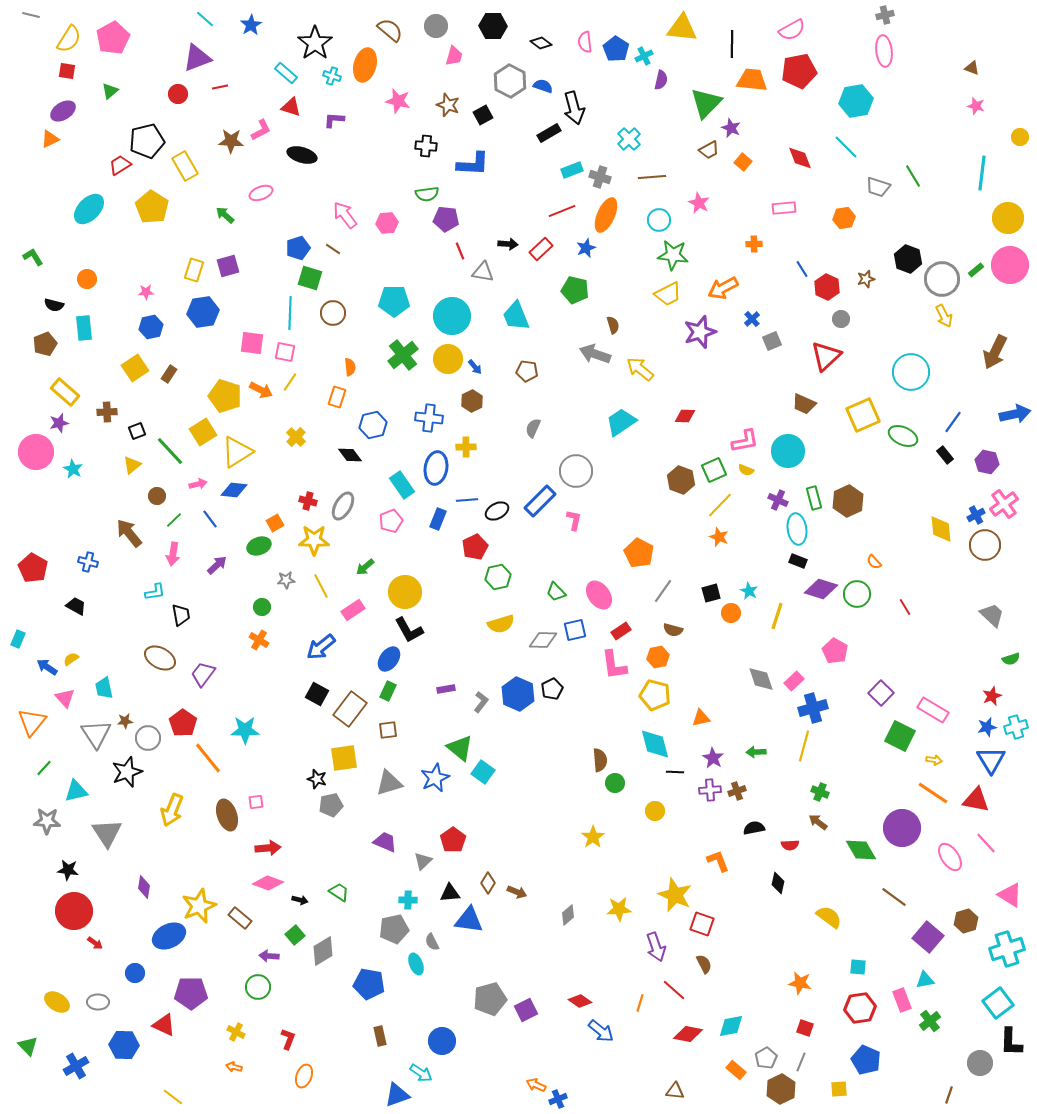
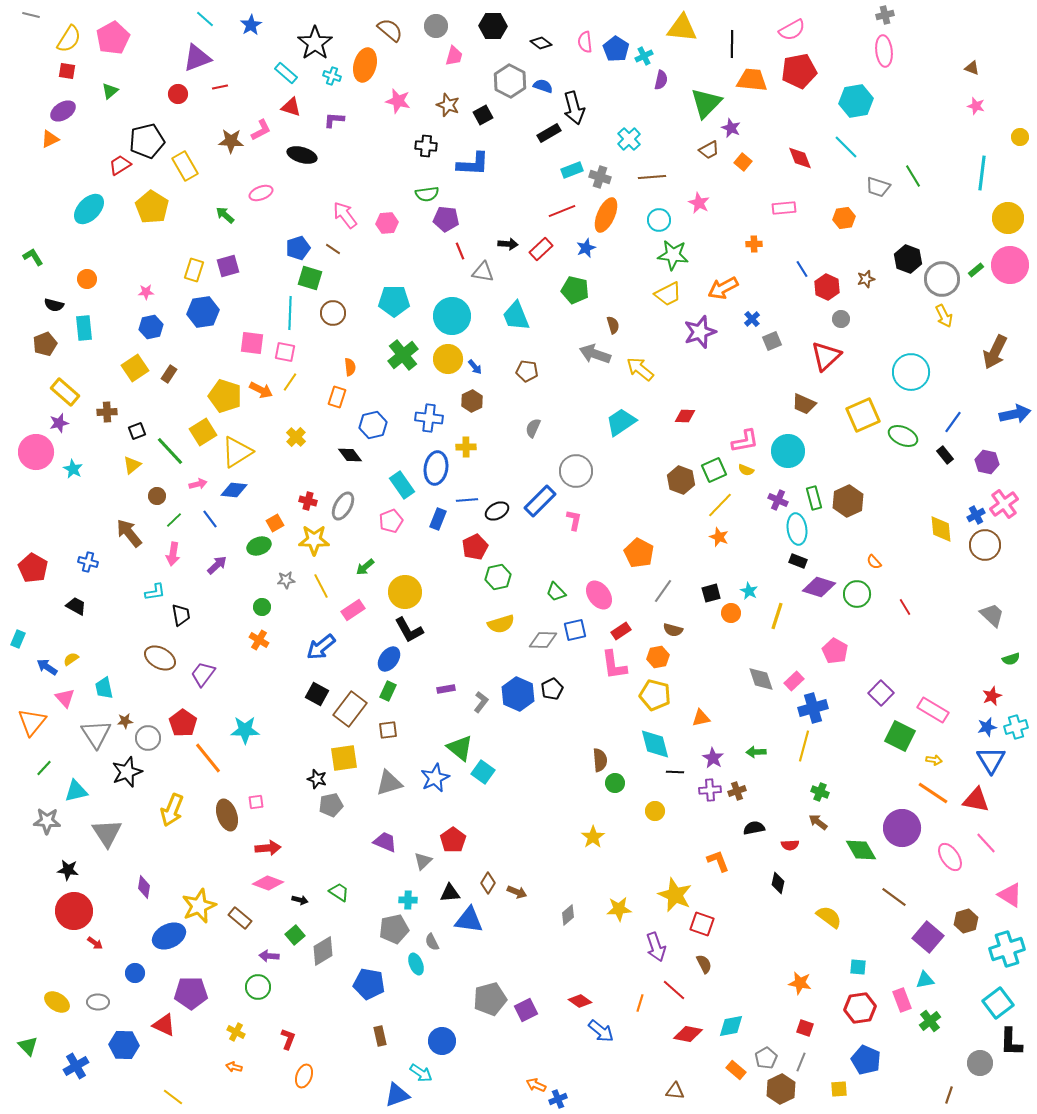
purple diamond at (821, 589): moved 2 px left, 2 px up
